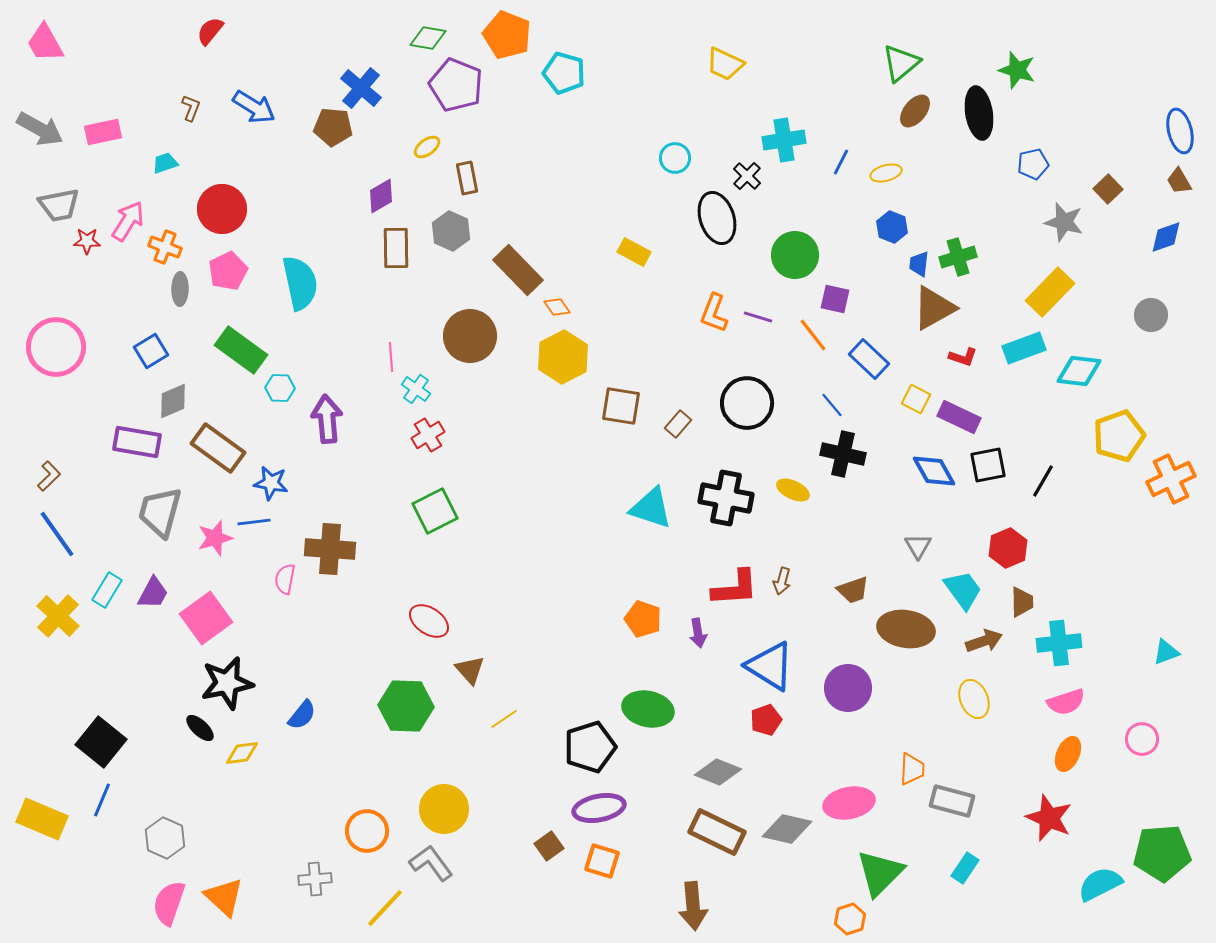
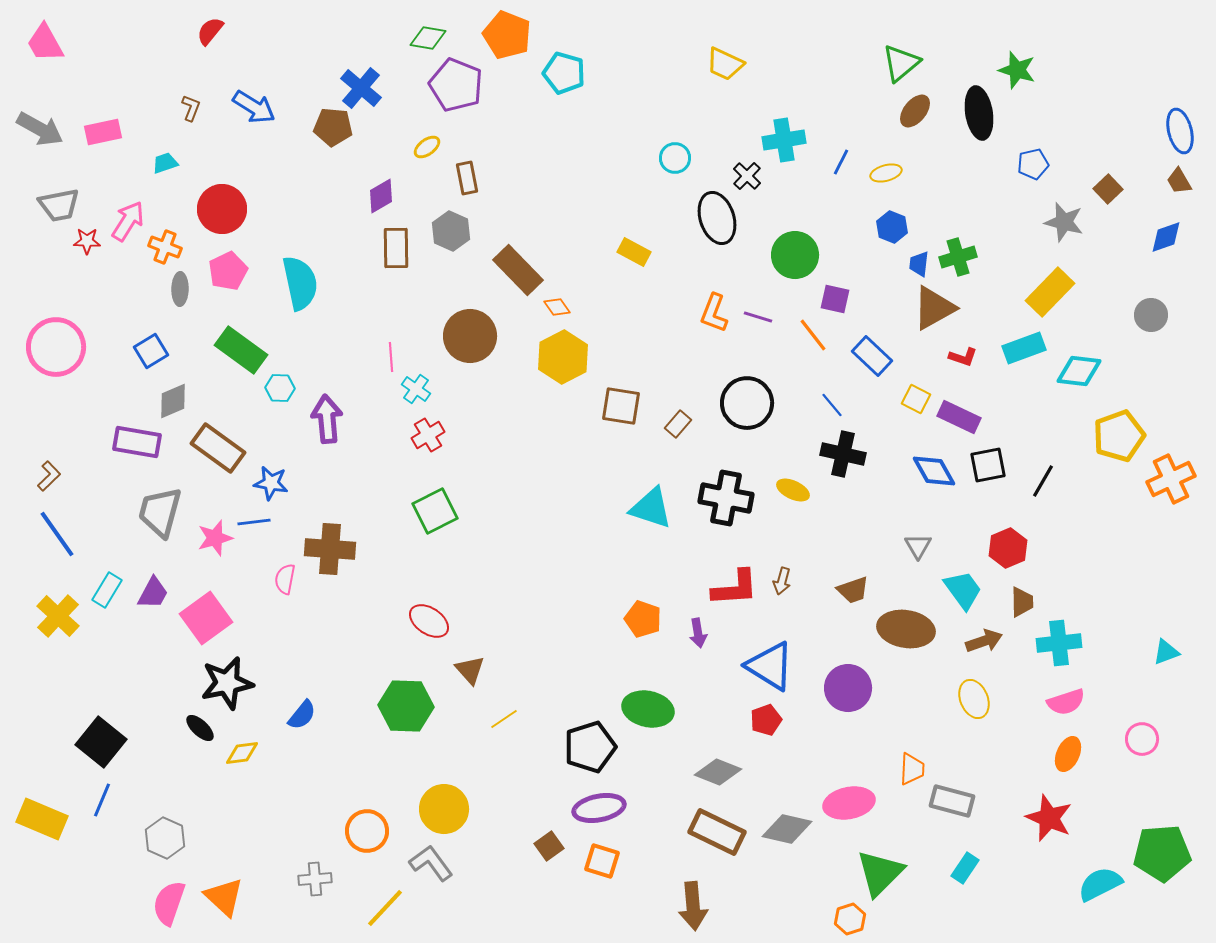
blue rectangle at (869, 359): moved 3 px right, 3 px up
